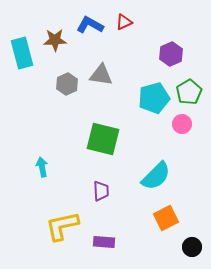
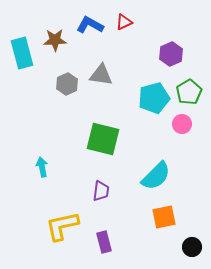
purple trapezoid: rotated 10 degrees clockwise
orange square: moved 2 px left, 1 px up; rotated 15 degrees clockwise
purple rectangle: rotated 70 degrees clockwise
